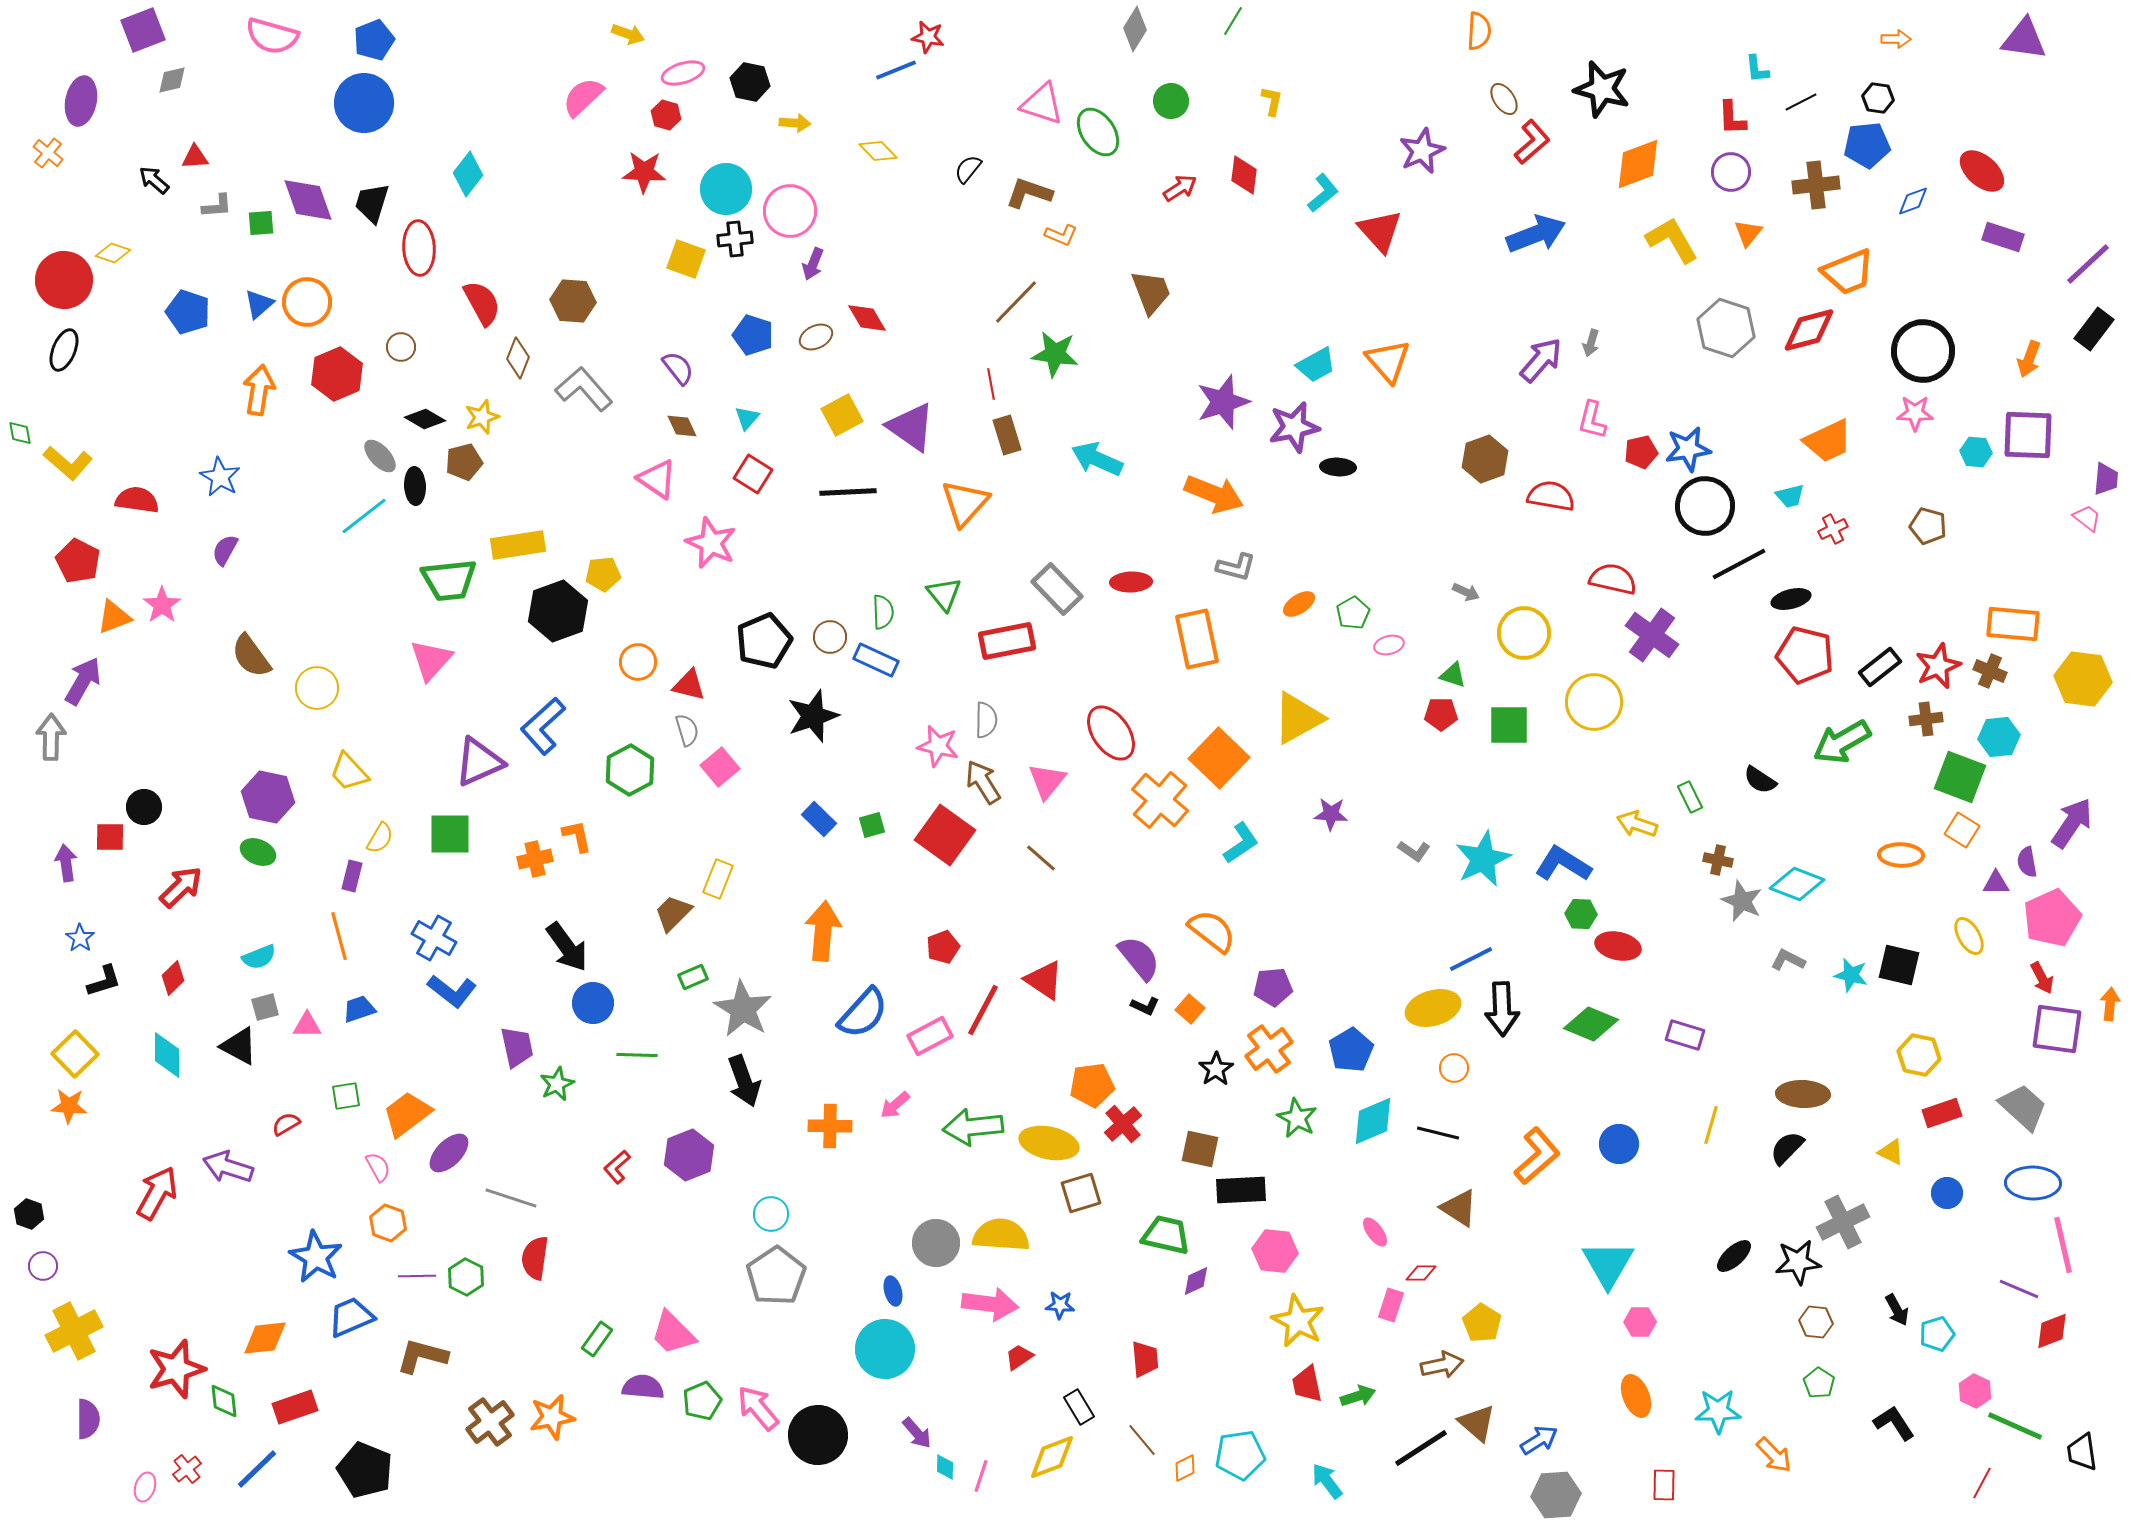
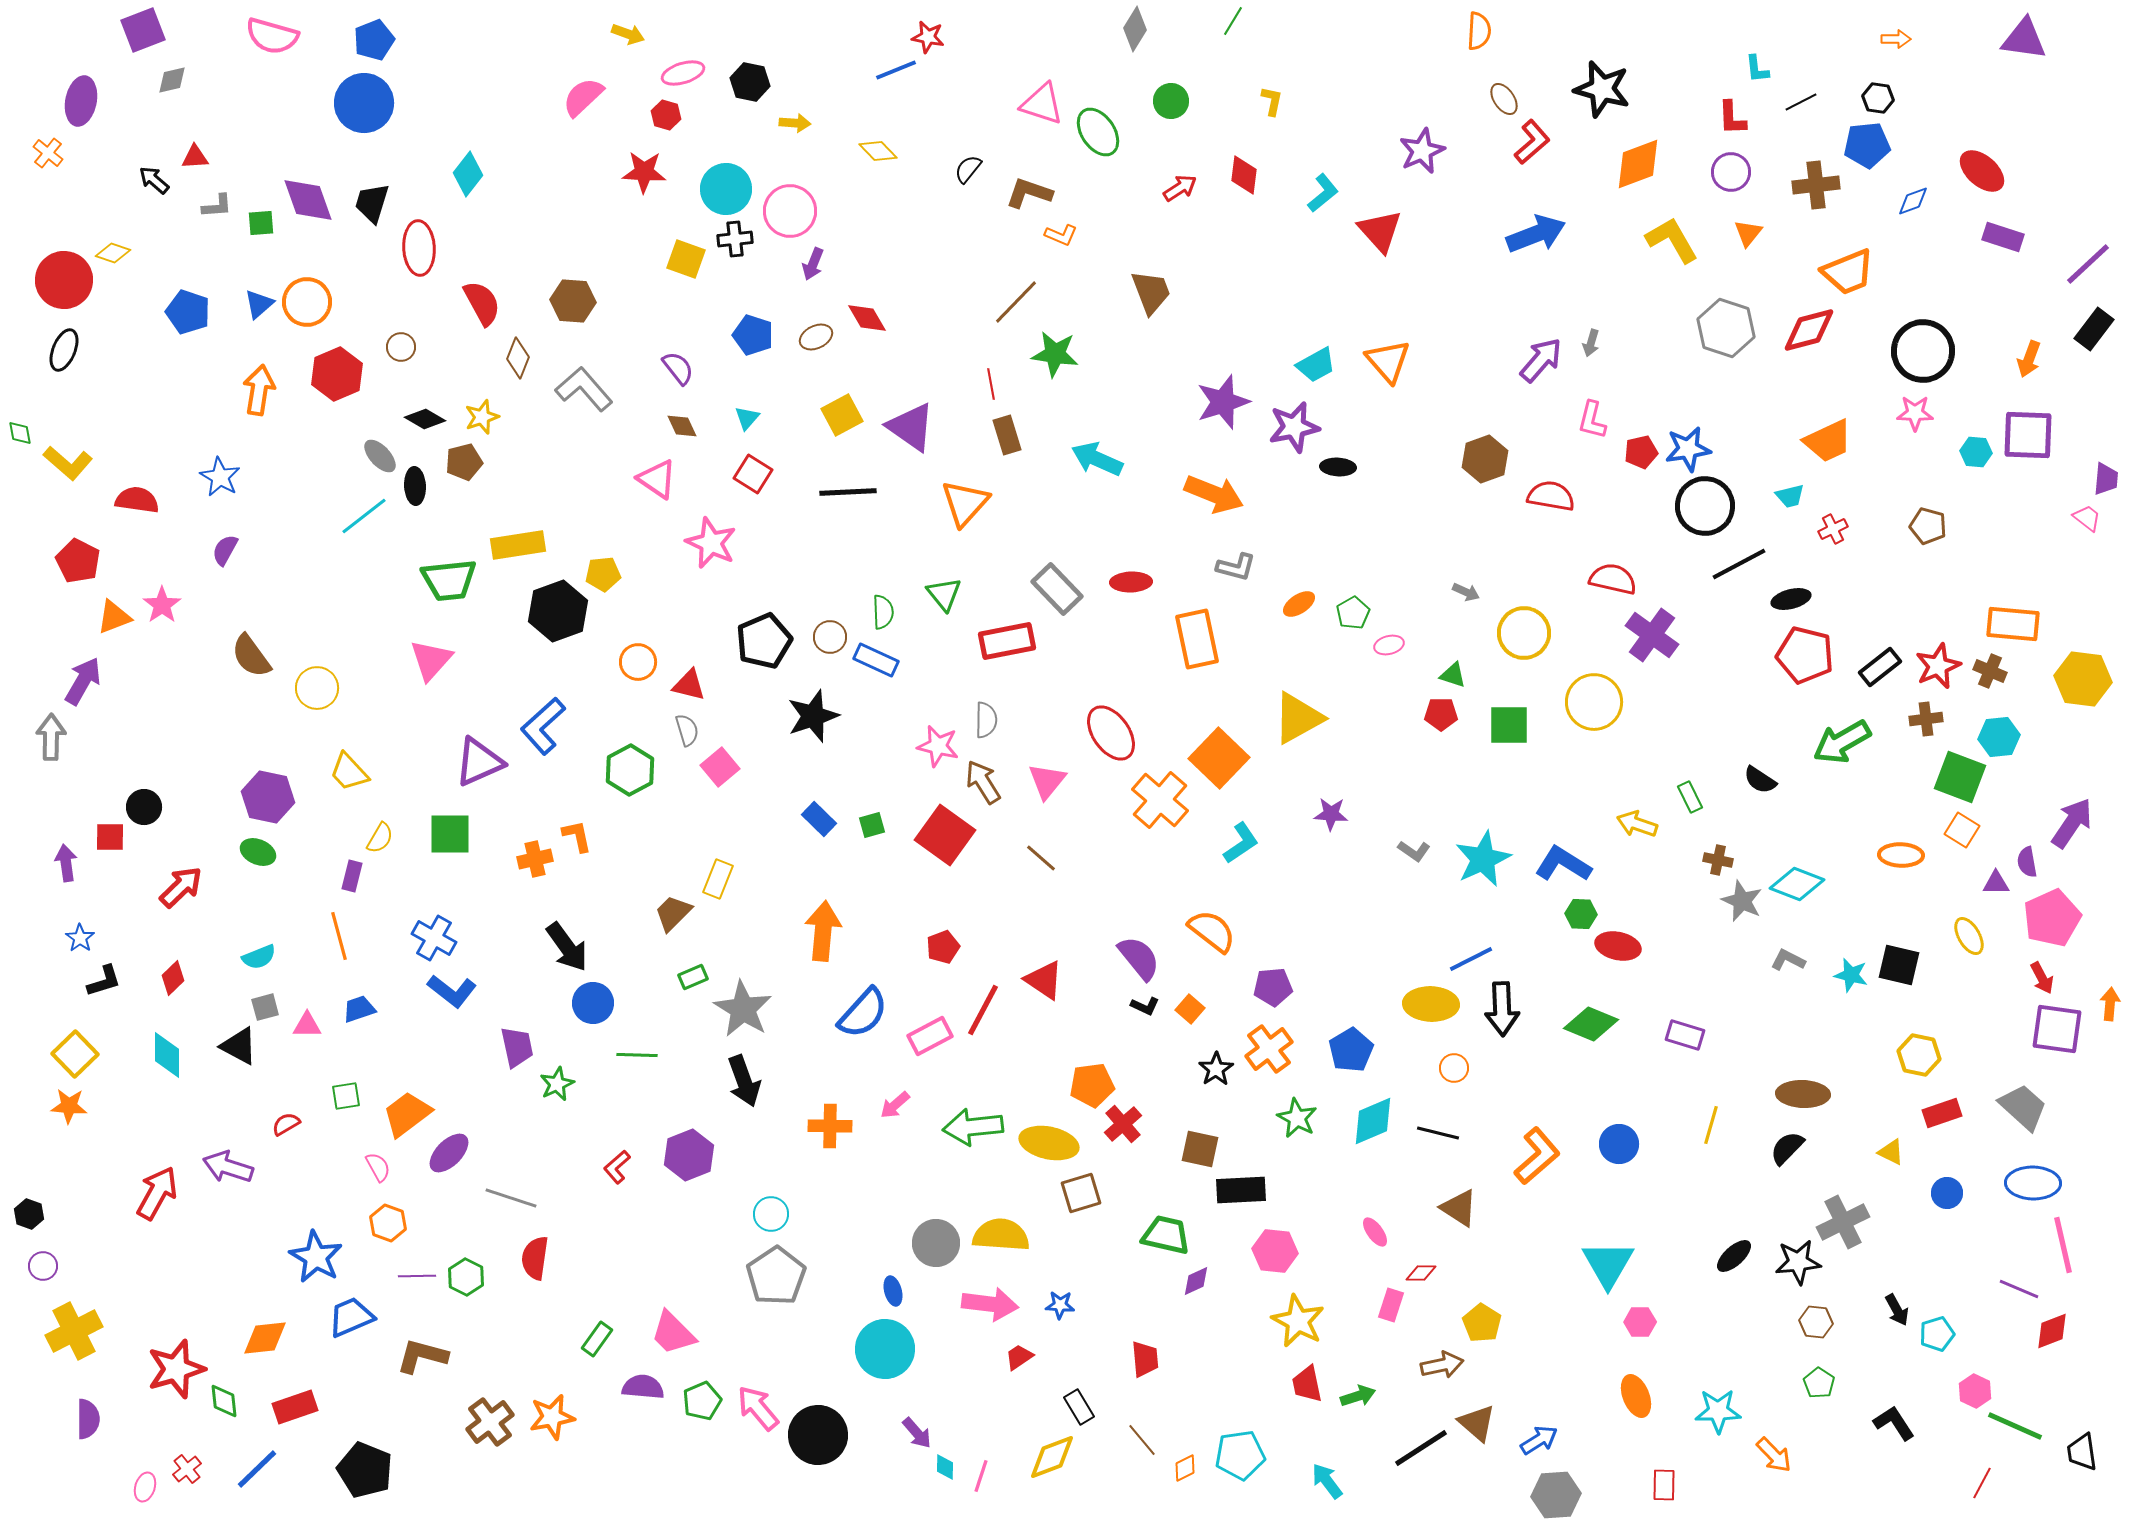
yellow ellipse at (1433, 1008): moved 2 px left, 4 px up; rotated 18 degrees clockwise
